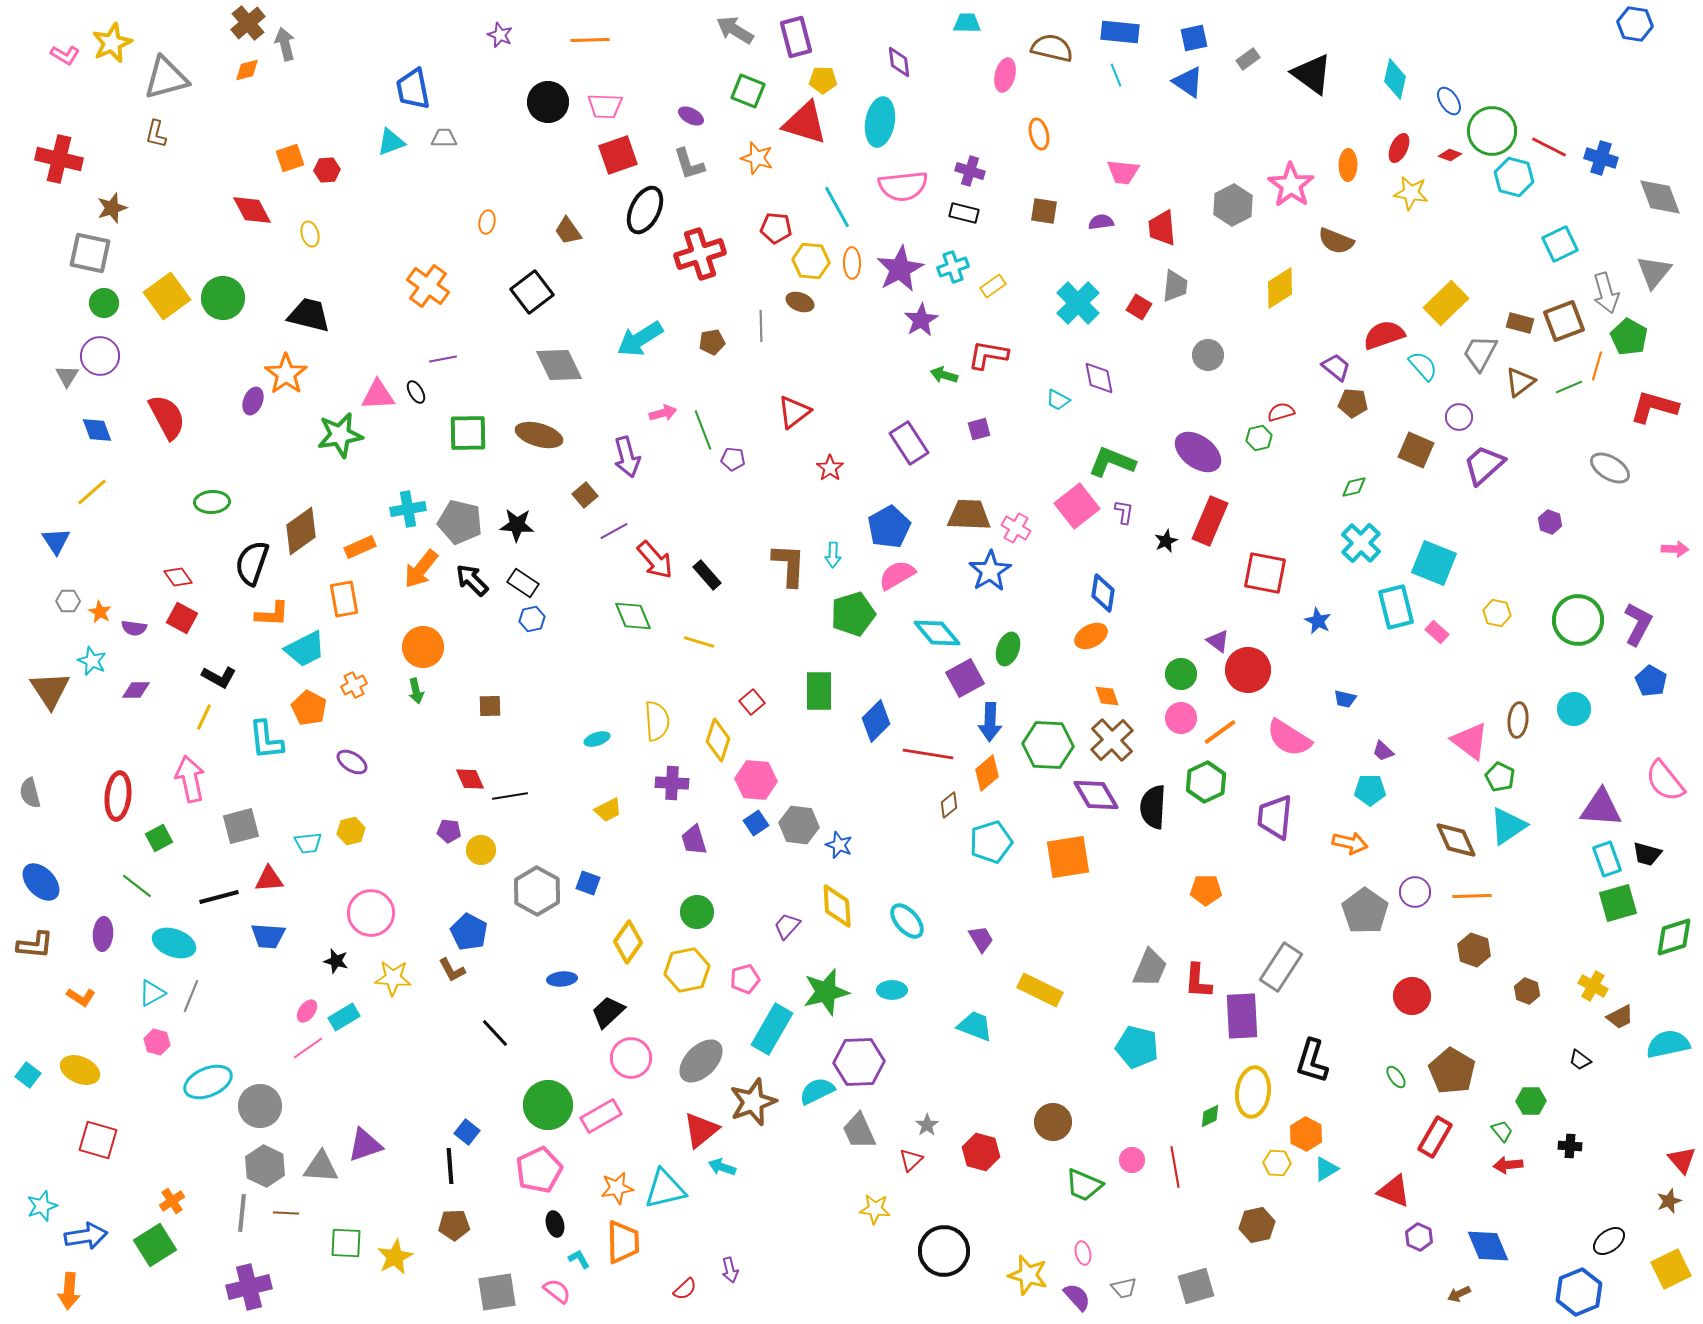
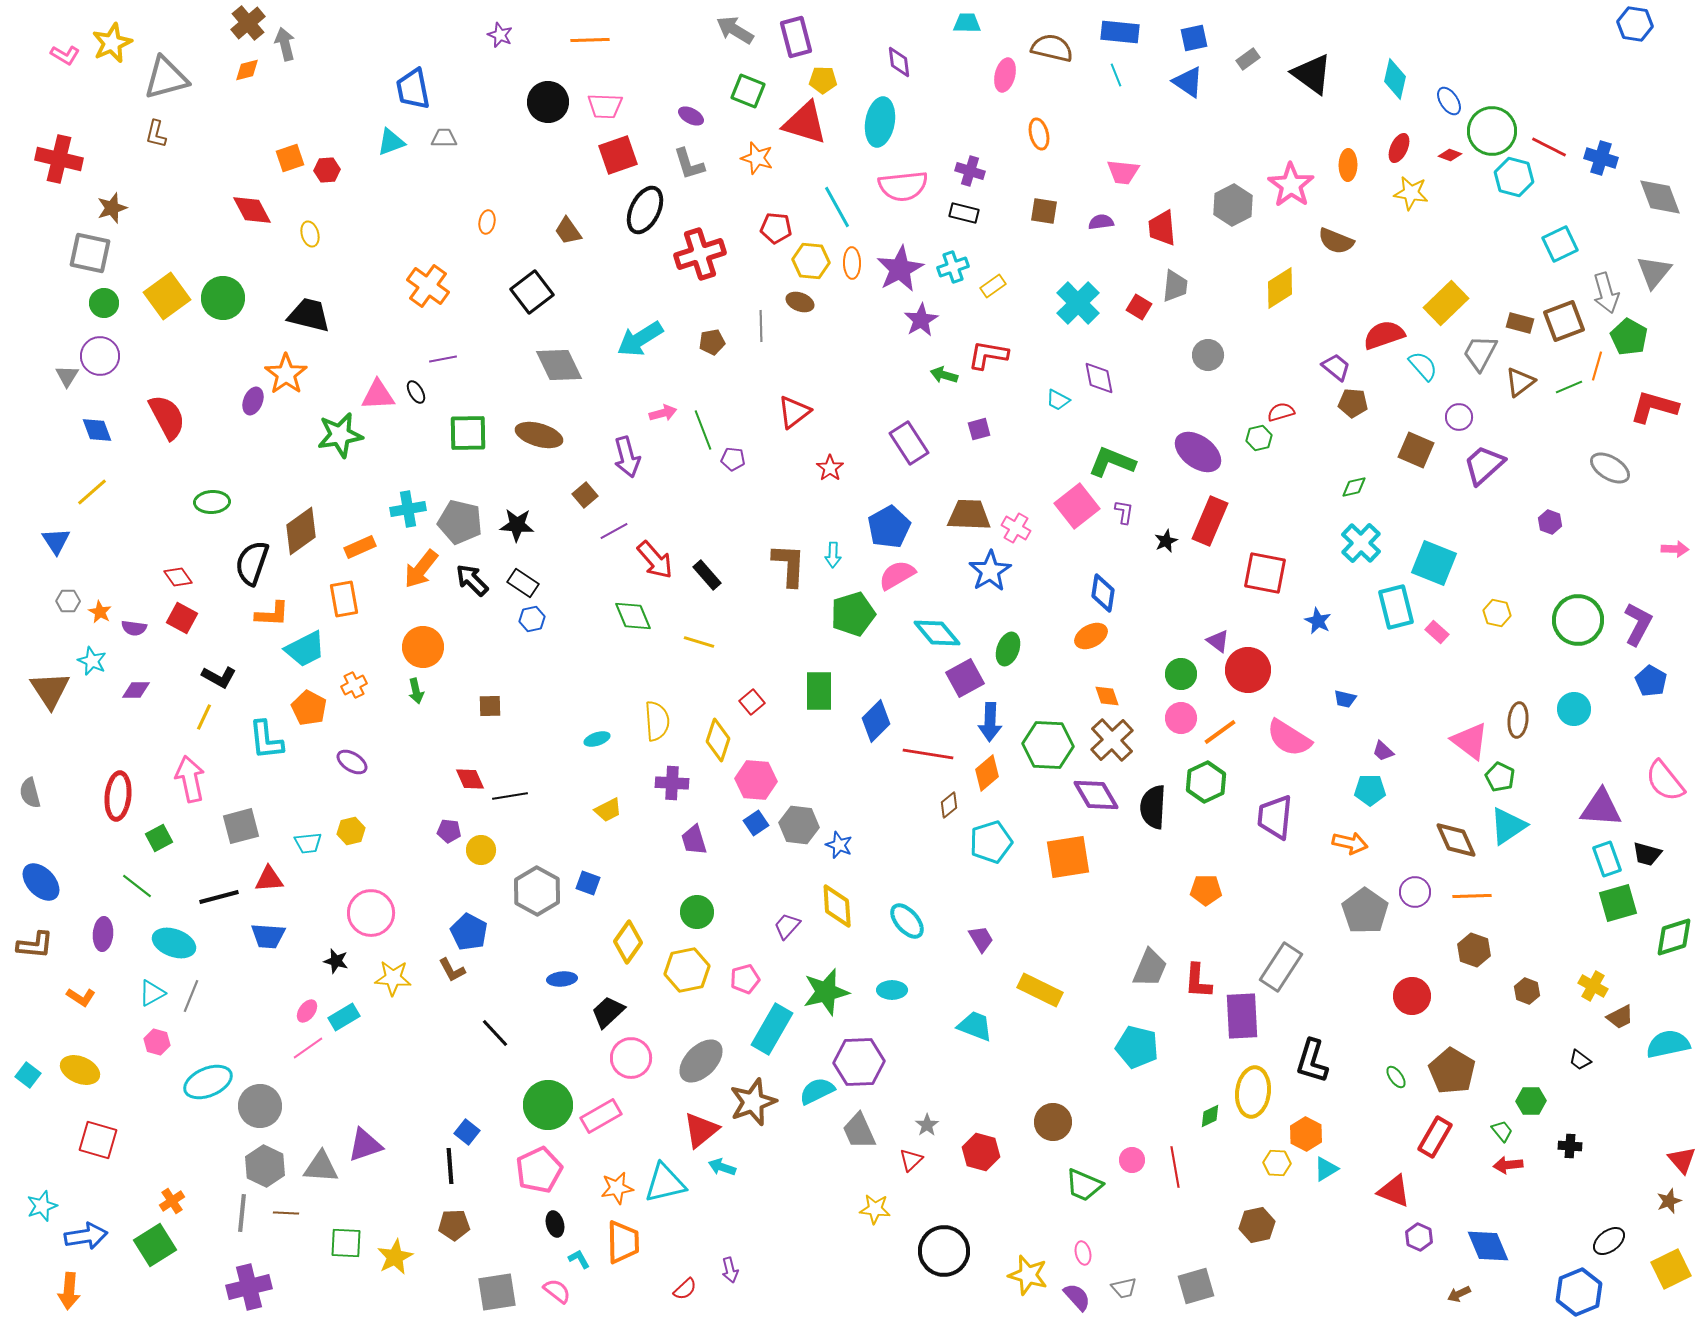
cyan triangle at (665, 1189): moved 6 px up
